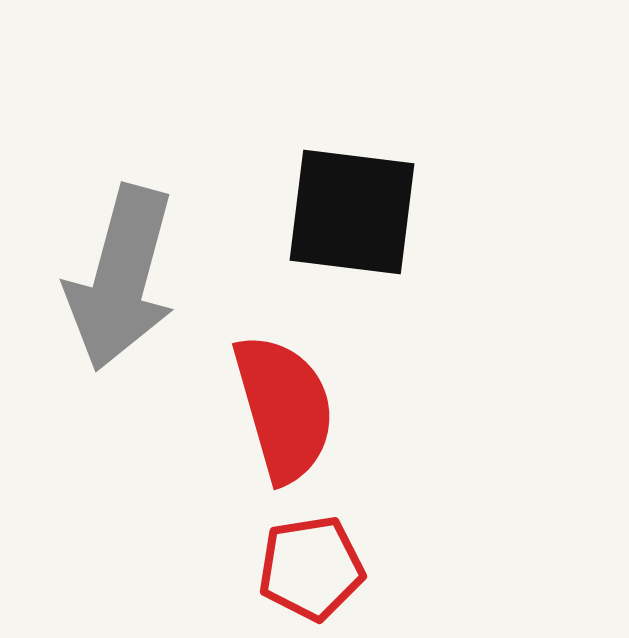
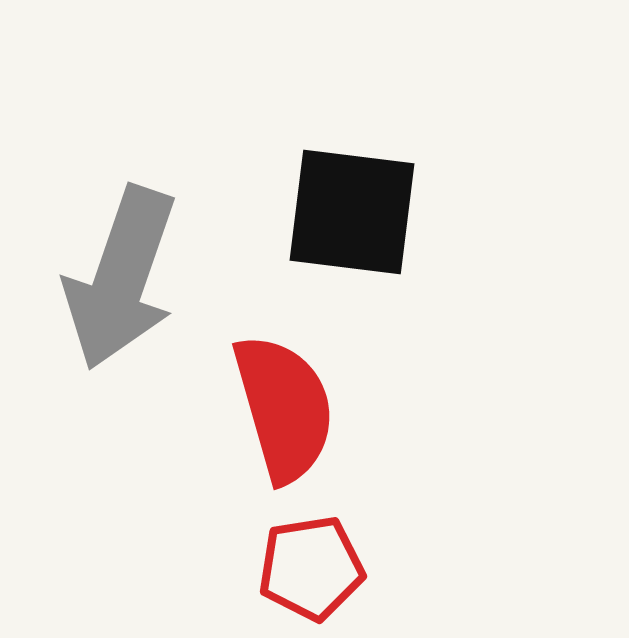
gray arrow: rotated 4 degrees clockwise
